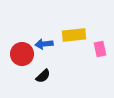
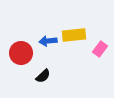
blue arrow: moved 4 px right, 3 px up
pink rectangle: rotated 49 degrees clockwise
red circle: moved 1 px left, 1 px up
